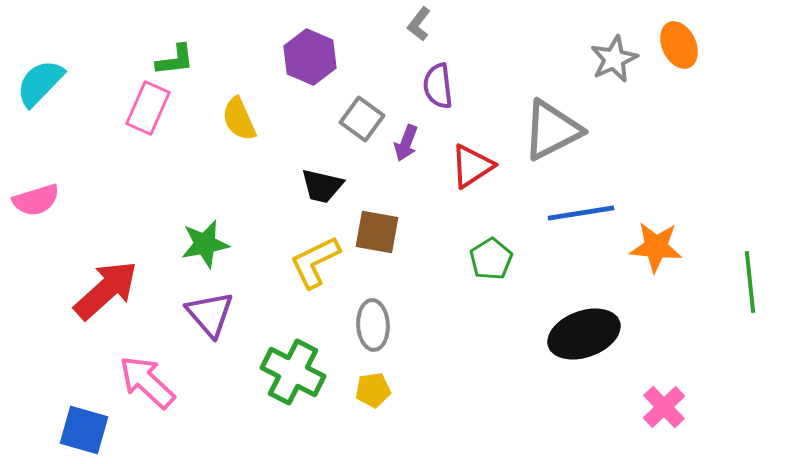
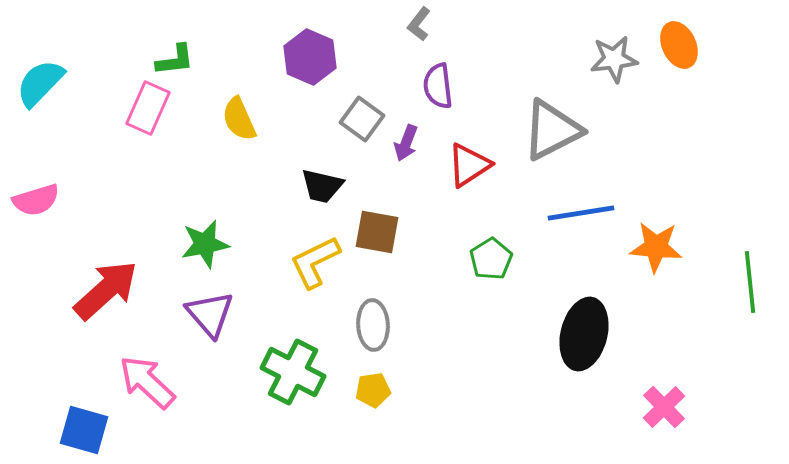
gray star: rotated 18 degrees clockwise
red triangle: moved 3 px left, 1 px up
black ellipse: rotated 56 degrees counterclockwise
